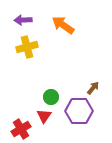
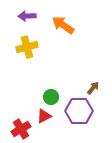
purple arrow: moved 4 px right, 4 px up
red triangle: rotated 28 degrees clockwise
